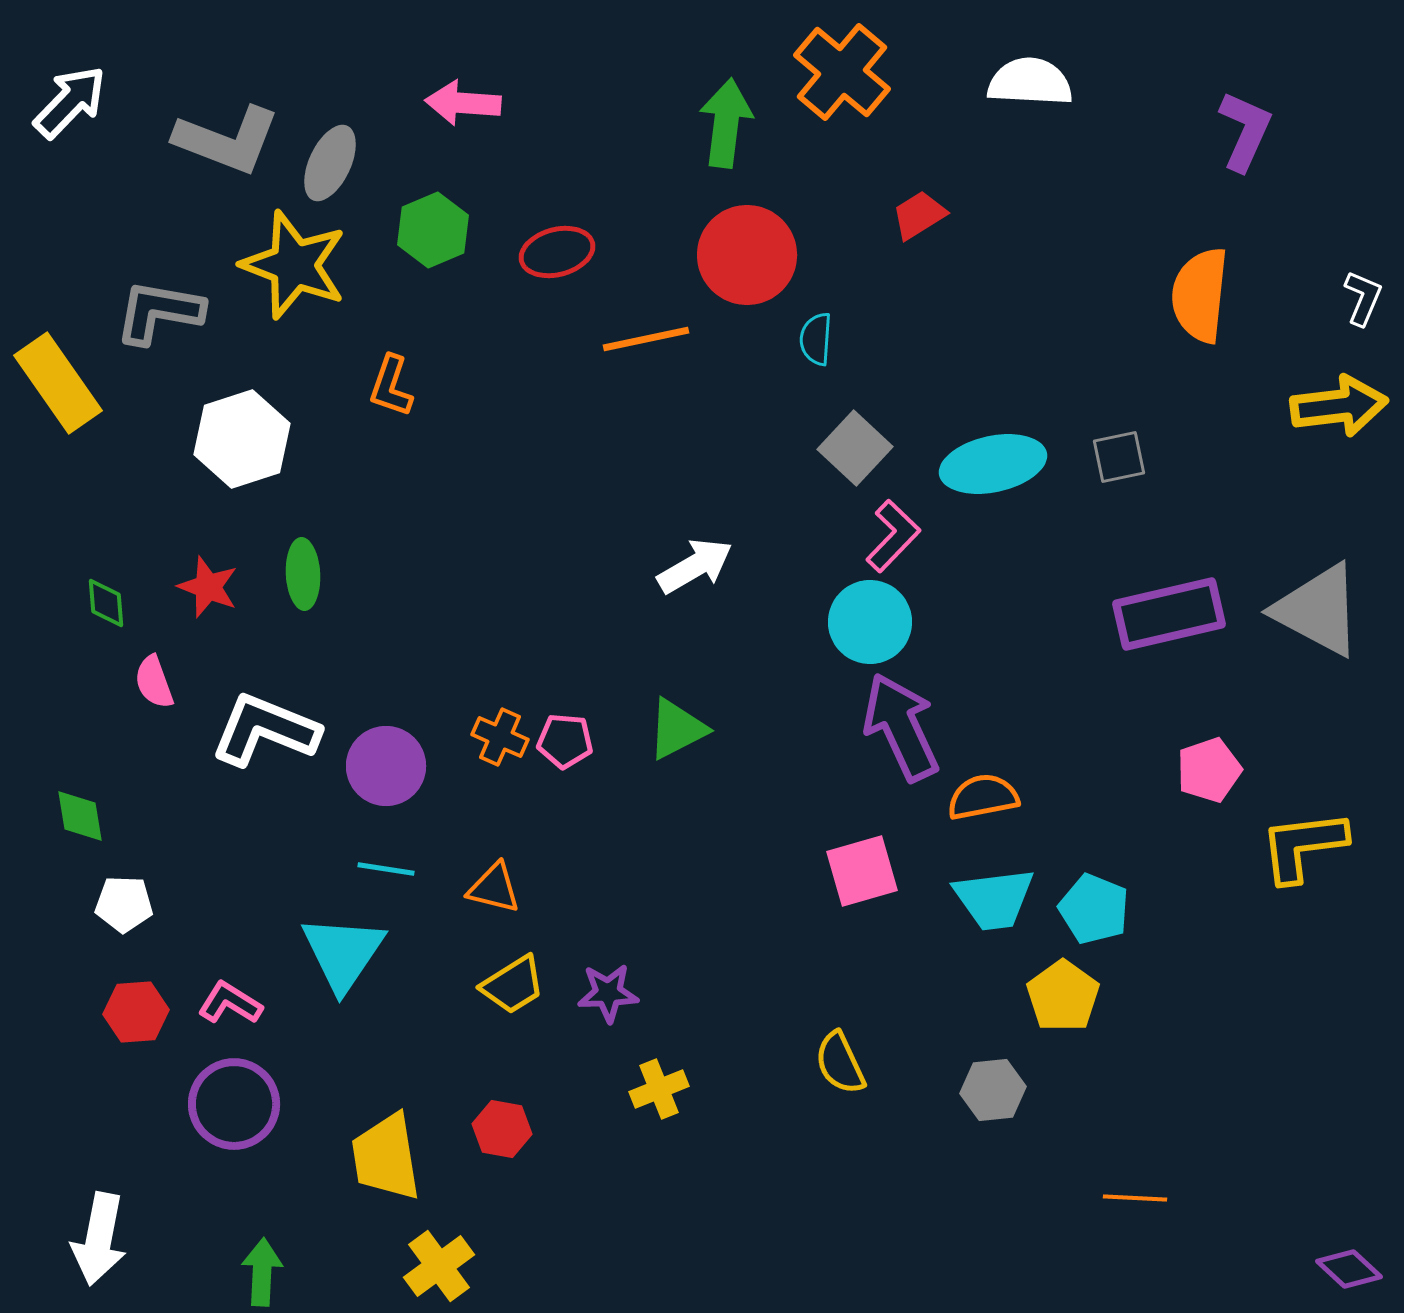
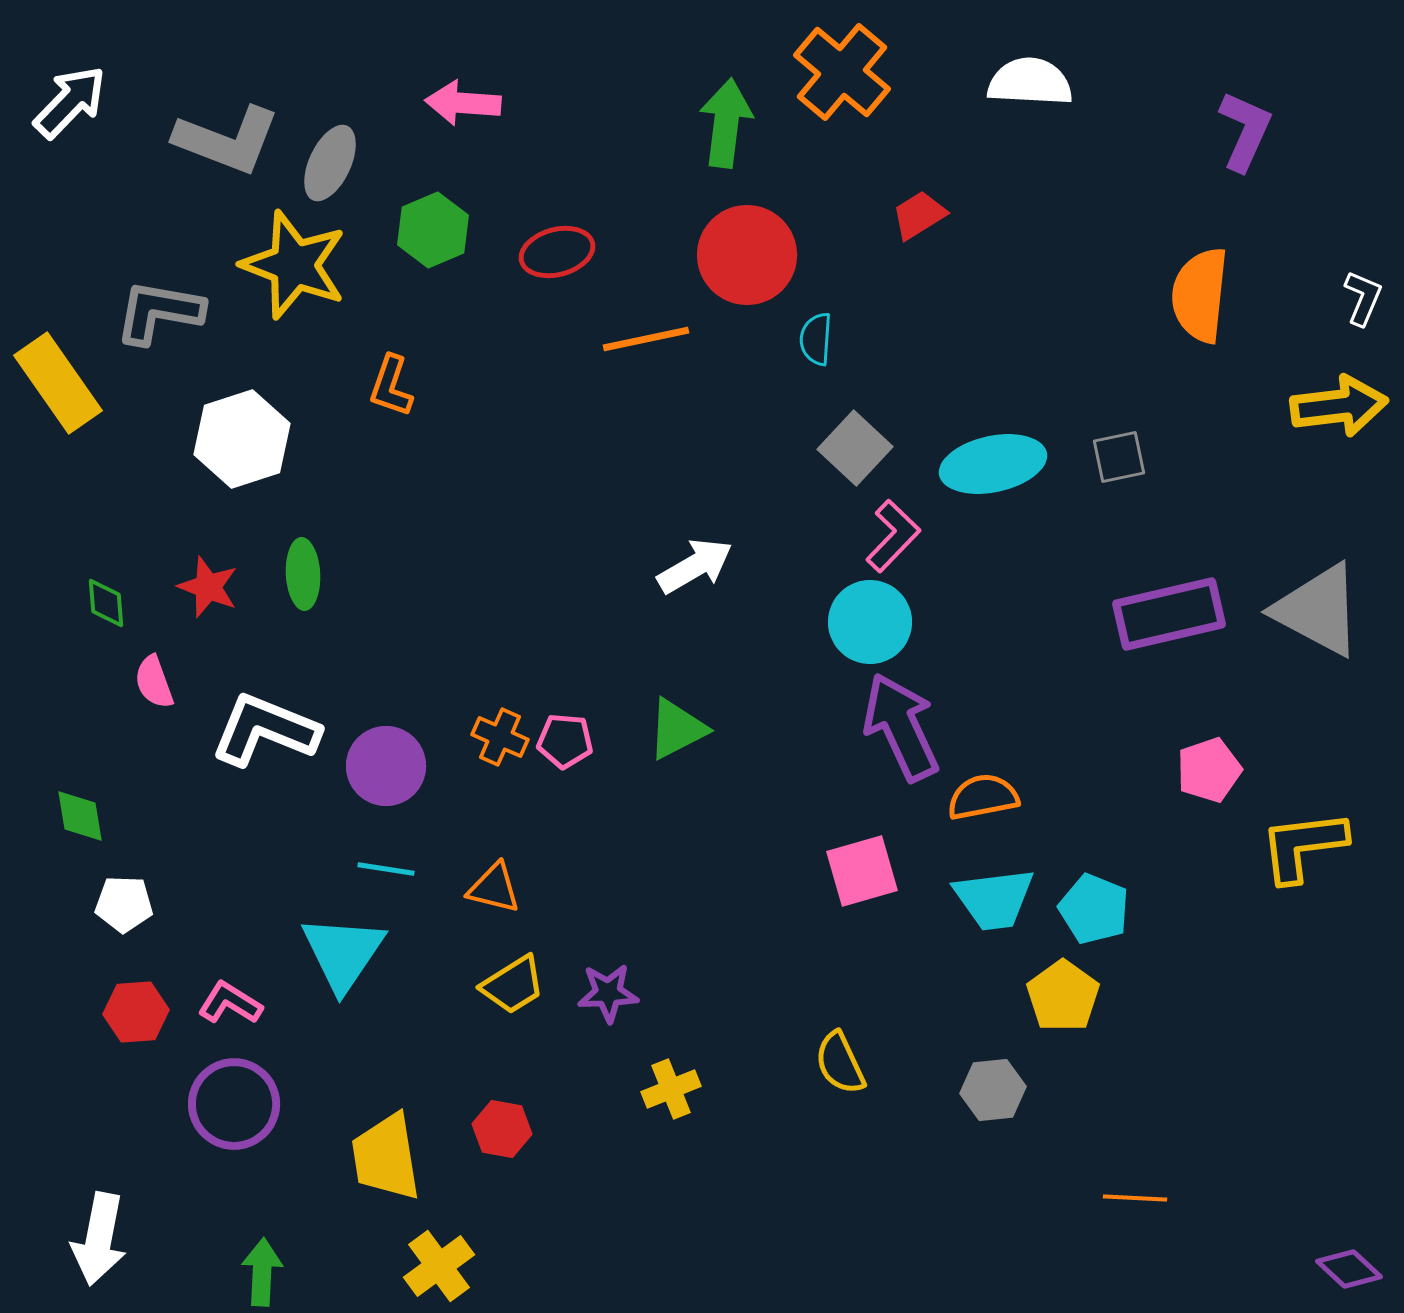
yellow cross at (659, 1089): moved 12 px right
